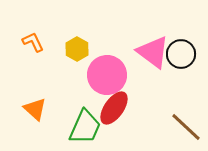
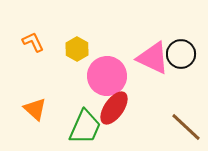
pink triangle: moved 6 px down; rotated 12 degrees counterclockwise
pink circle: moved 1 px down
